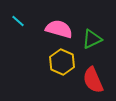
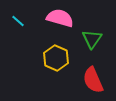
pink semicircle: moved 1 px right, 11 px up
green triangle: rotated 30 degrees counterclockwise
yellow hexagon: moved 6 px left, 4 px up
